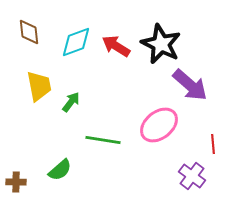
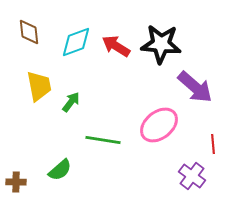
black star: rotated 21 degrees counterclockwise
purple arrow: moved 5 px right, 2 px down
